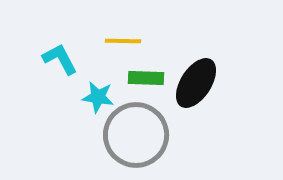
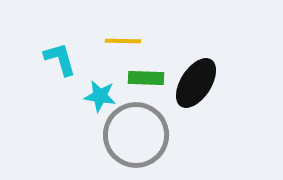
cyan L-shape: rotated 12 degrees clockwise
cyan star: moved 2 px right, 1 px up
